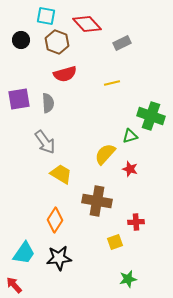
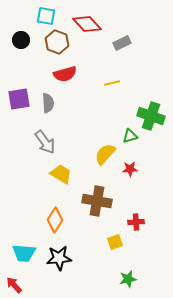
red star: rotated 21 degrees counterclockwise
cyan trapezoid: rotated 60 degrees clockwise
